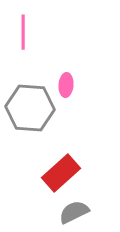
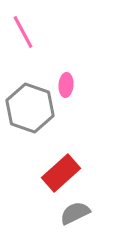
pink line: rotated 28 degrees counterclockwise
gray hexagon: rotated 15 degrees clockwise
gray semicircle: moved 1 px right, 1 px down
